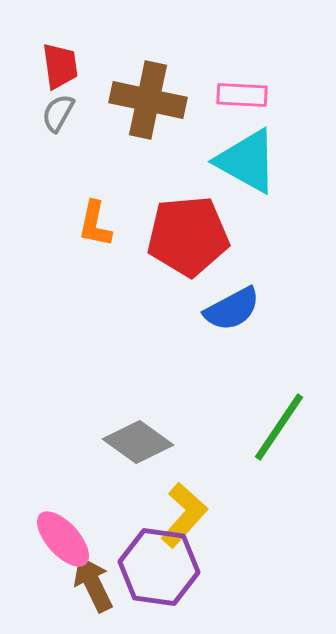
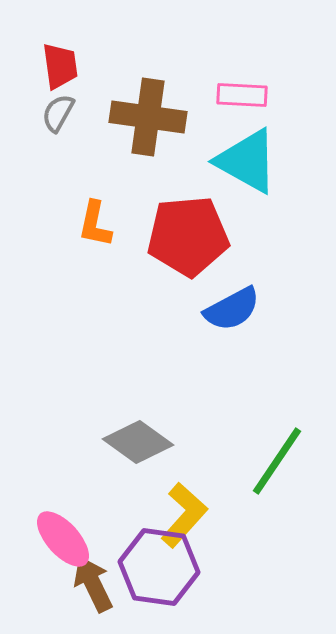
brown cross: moved 17 px down; rotated 4 degrees counterclockwise
green line: moved 2 px left, 34 px down
